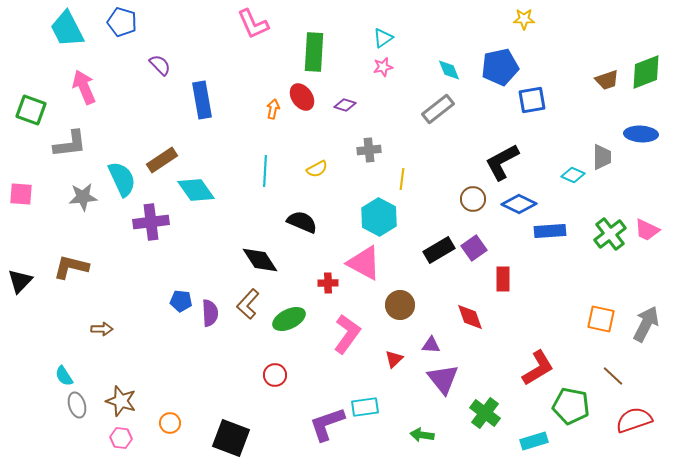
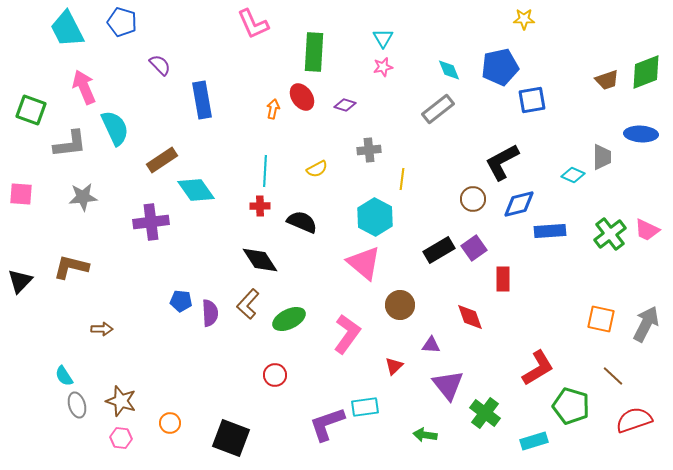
cyan triangle at (383, 38): rotated 25 degrees counterclockwise
cyan semicircle at (122, 179): moved 7 px left, 51 px up
blue diamond at (519, 204): rotated 40 degrees counterclockwise
cyan hexagon at (379, 217): moved 4 px left
pink triangle at (364, 263): rotated 12 degrees clockwise
red cross at (328, 283): moved 68 px left, 77 px up
red triangle at (394, 359): moved 7 px down
purple triangle at (443, 379): moved 5 px right, 6 px down
green pentagon at (571, 406): rotated 6 degrees clockwise
green arrow at (422, 435): moved 3 px right
